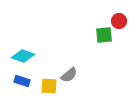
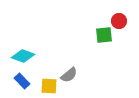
blue rectangle: rotated 28 degrees clockwise
